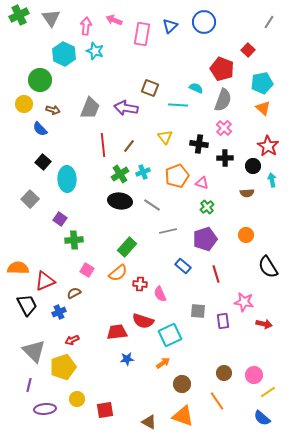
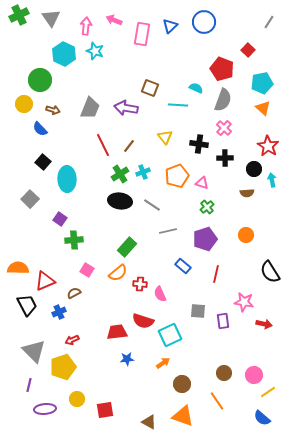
red line at (103, 145): rotated 20 degrees counterclockwise
black circle at (253, 166): moved 1 px right, 3 px down
black semicircle at (268, 267): moved 2 px right, 5 px down
red line at (216, 274): rotated 30 degrees clockwise
